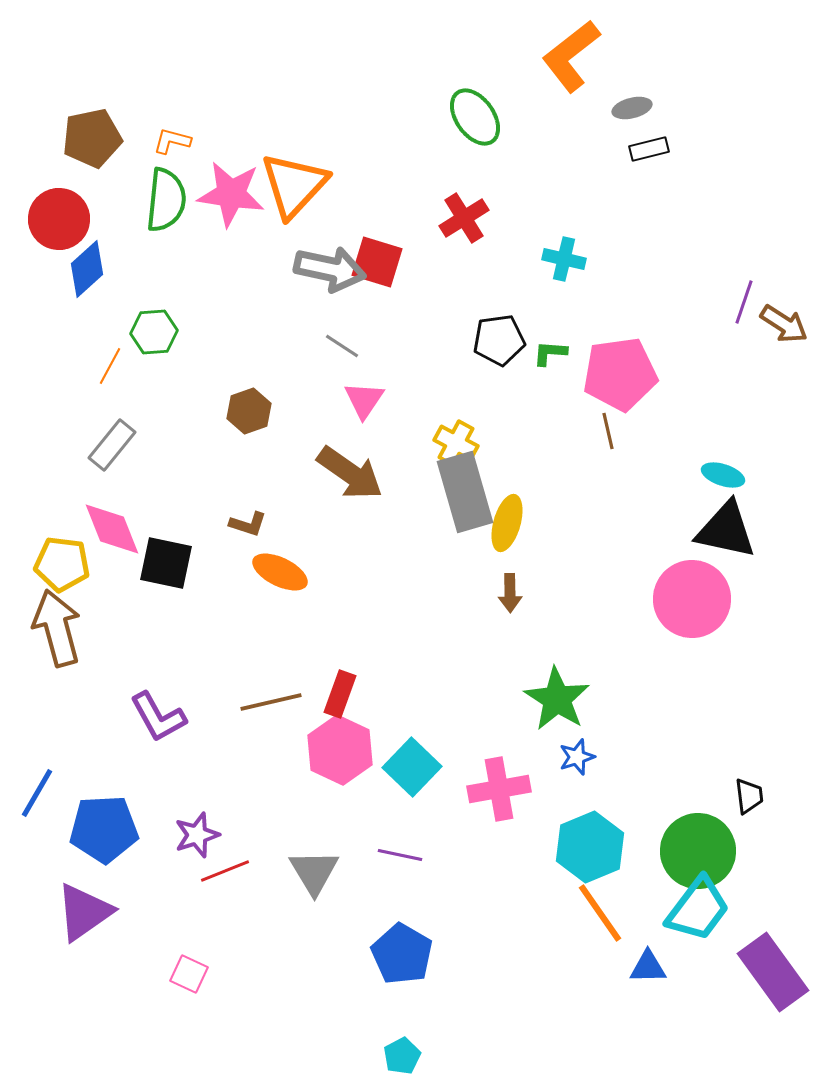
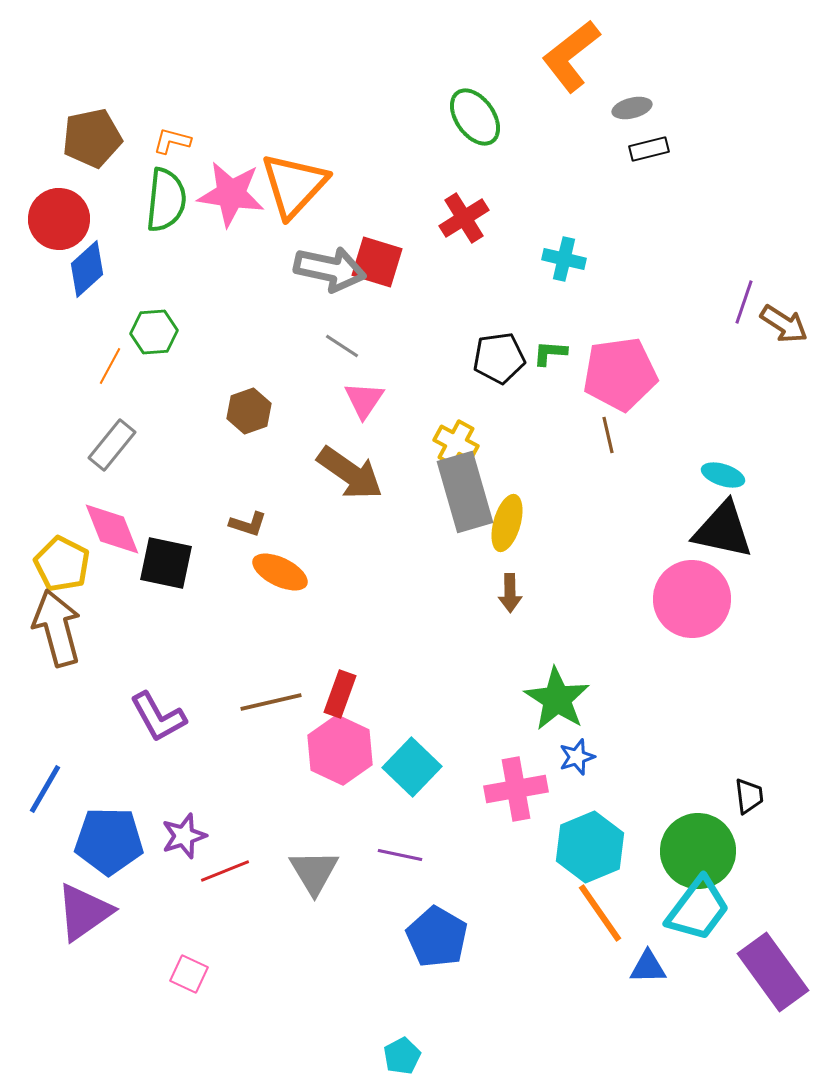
black pentagon at (499, 340): moved 18 px down
brown line at (608, 431): moved 4 px down
black triangle at (726, 530): moved 3 px left
yellow pentagon at (62, 564): rotated 20 degrees clockwise
pink cross at (499, 789): moved 17 px right
blue line at (37, 793): moved 8 px right, 4 px up
blue pentagon at (104, 829): moved 5 px right, 12 px down; rotated 4 degrees clockwise
purple star at (197, 835): moved 13 px left, 1 px down
blue pentagon at (402, 954): moved 35 px right, 17 px up
